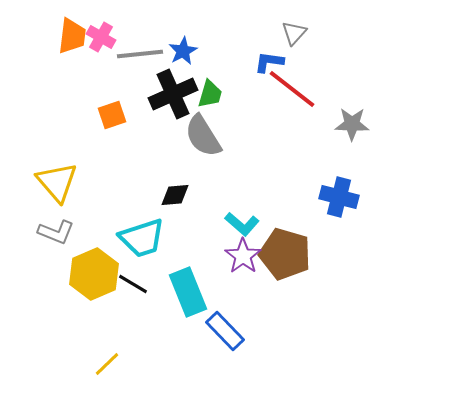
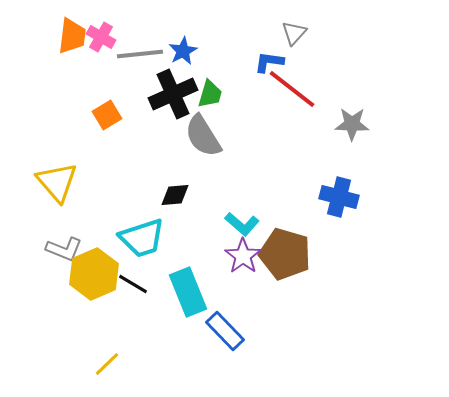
orange square: moved 5 px left; rotated 12 degrees counterclockwise
gray L-shape: moved 8 px right, 17 px down
